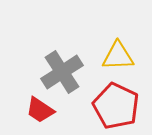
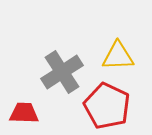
red pentagon: moved 9 px left
red trapezoid: moved 16 px left, 3 px down; rotated 148 degrees clockwise
